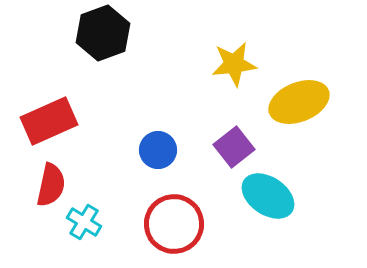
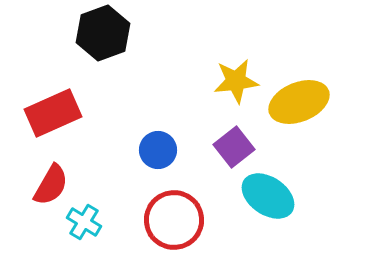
yellow star: moved 2 px right, 17 px down
red rectangle: moved 4 px right, 8 px up
red semicircle: rotated 18 degrees clockwise
red circle: moved 4 px up
